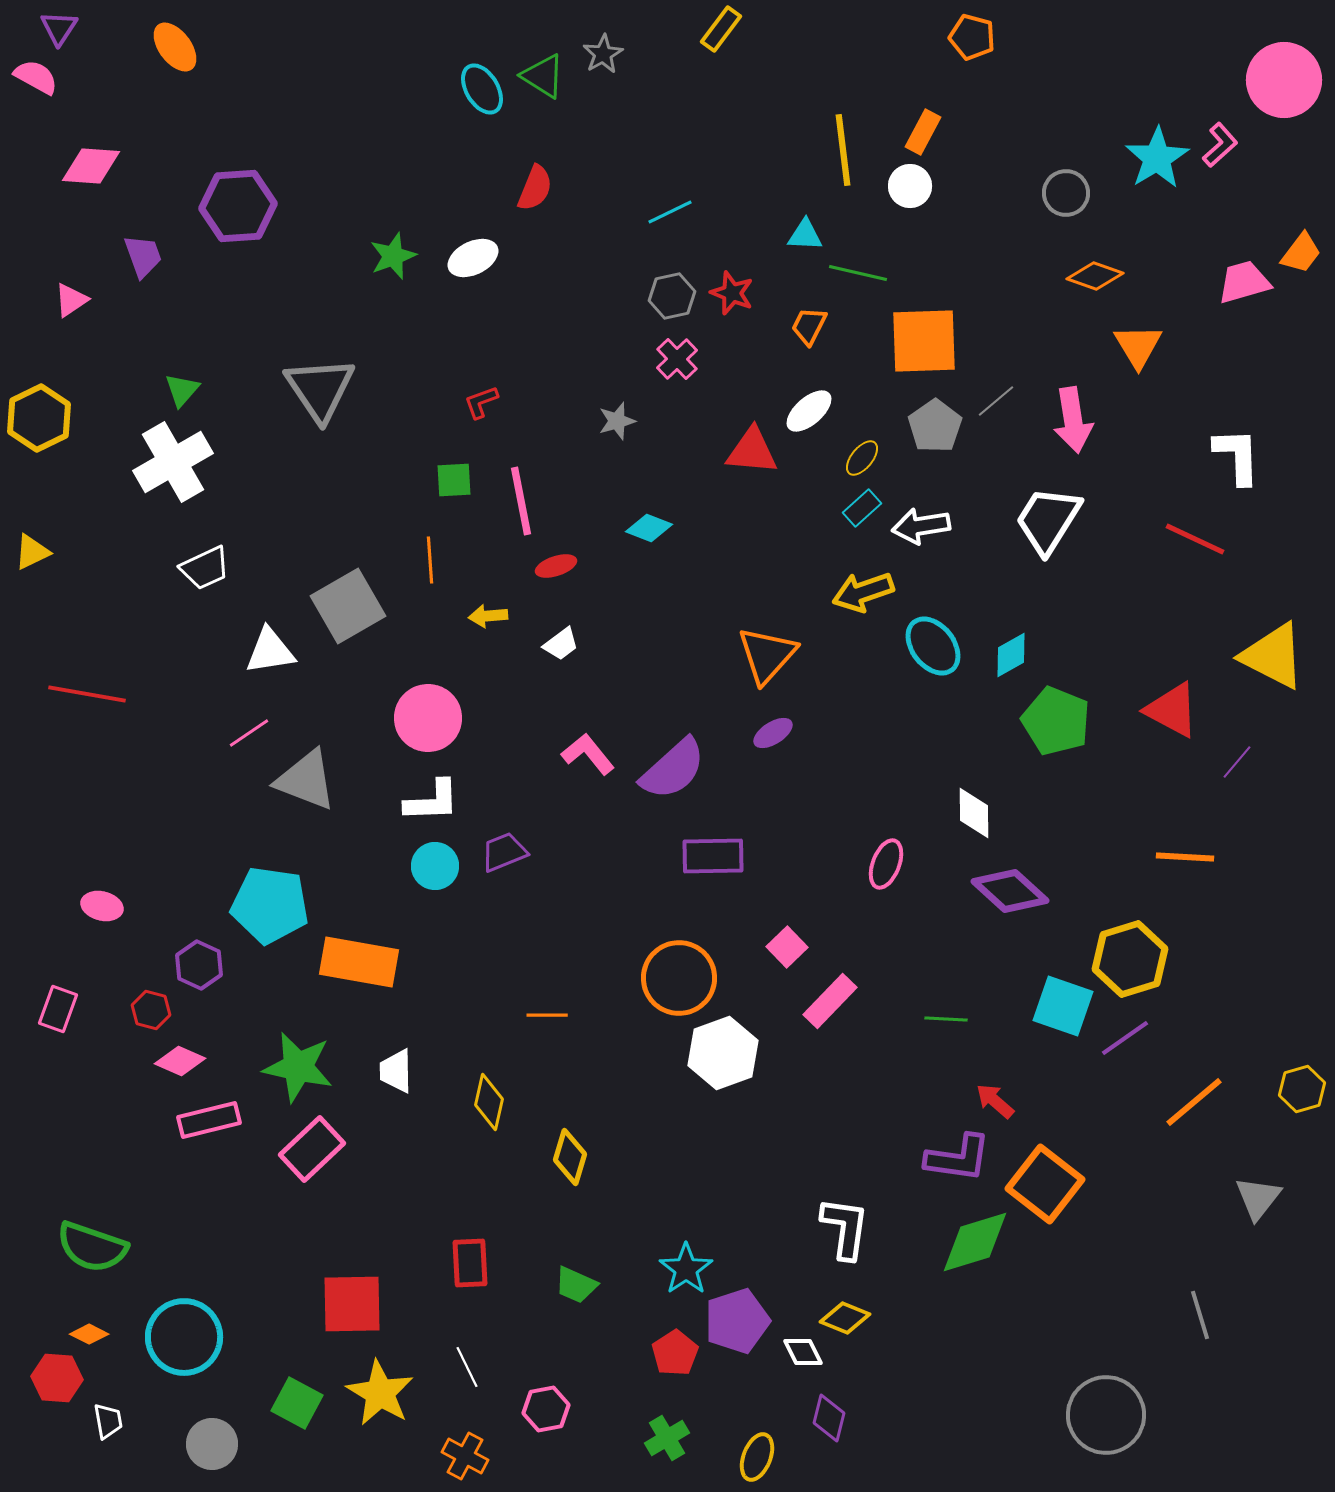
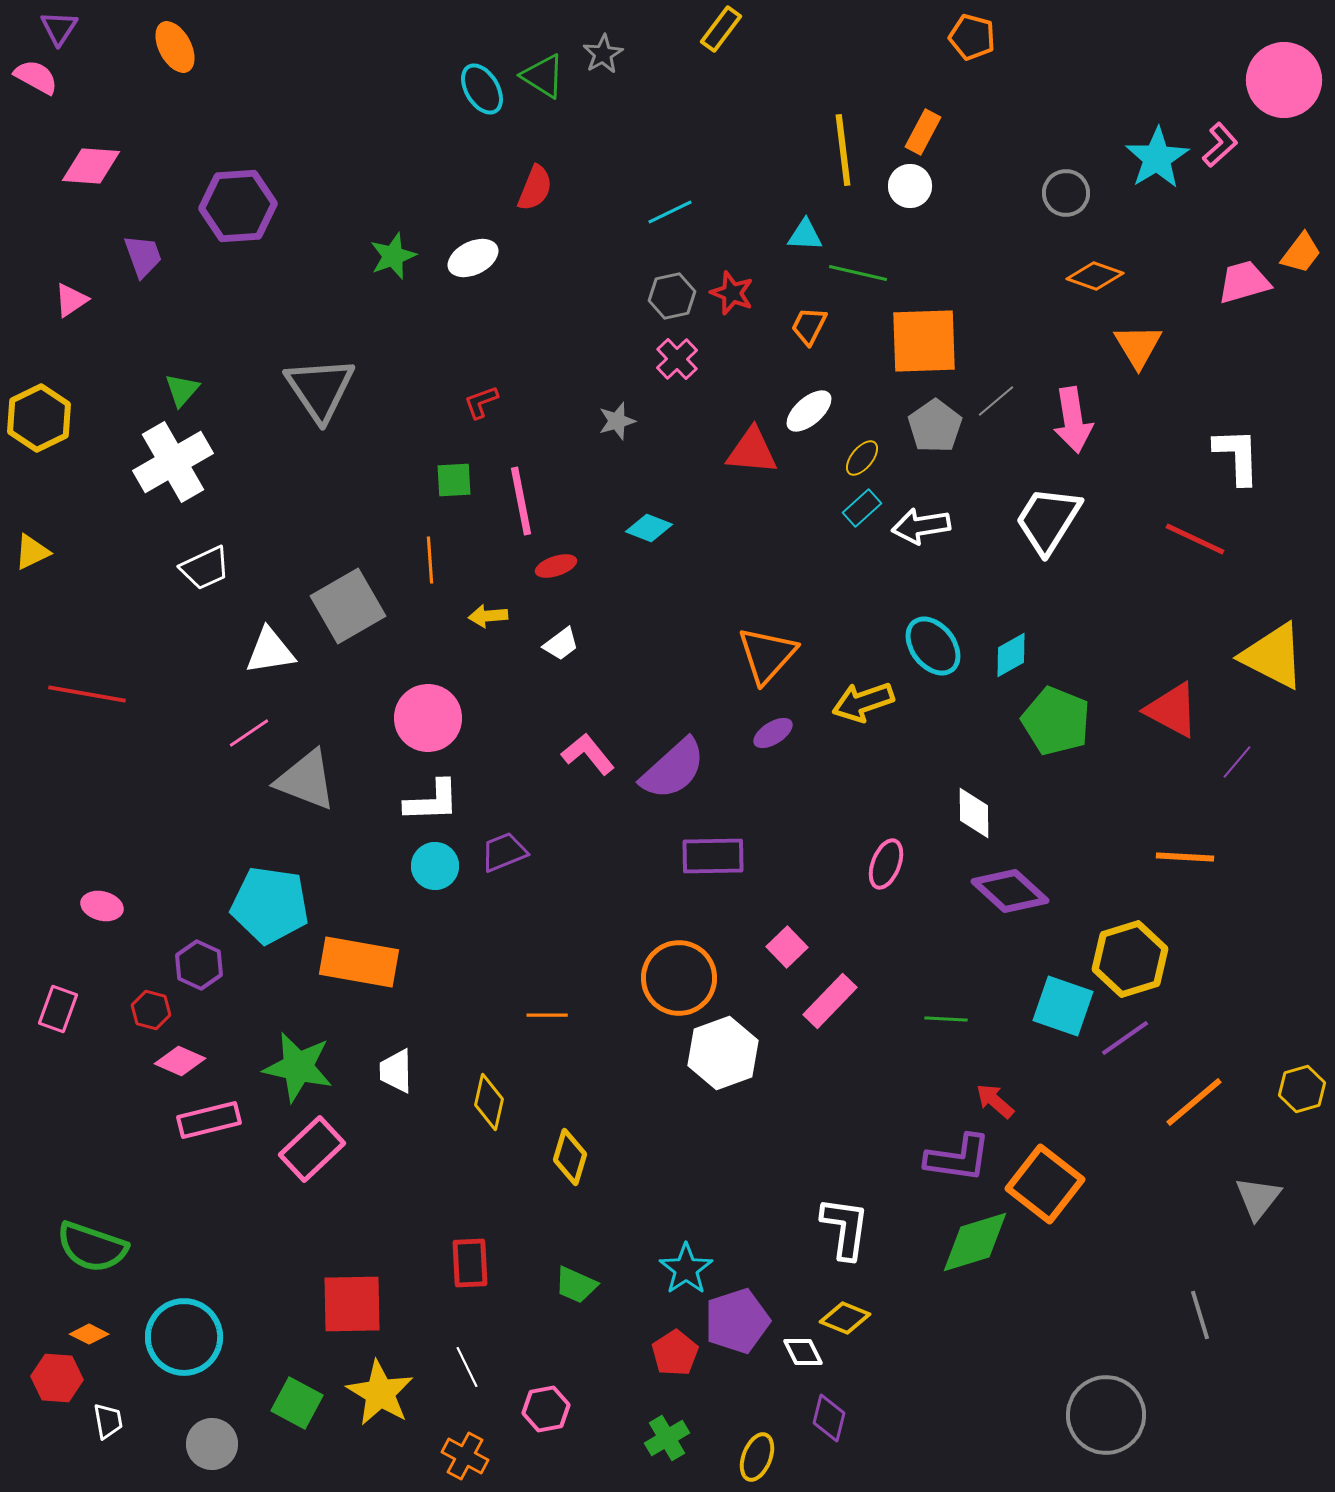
orange ellipse at (175, 47): rotated 9 degrees clockwise
yellow arrow at (863, 592): moved 110 px down
